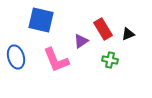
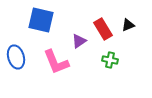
black triangle: moved 9 px up
purple triangle: moved 2 px left
pink L-shape: moved 2 px down
